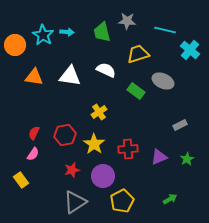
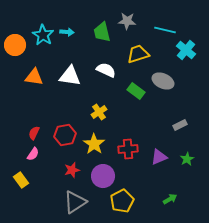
cyan cross: moved 4 px left
